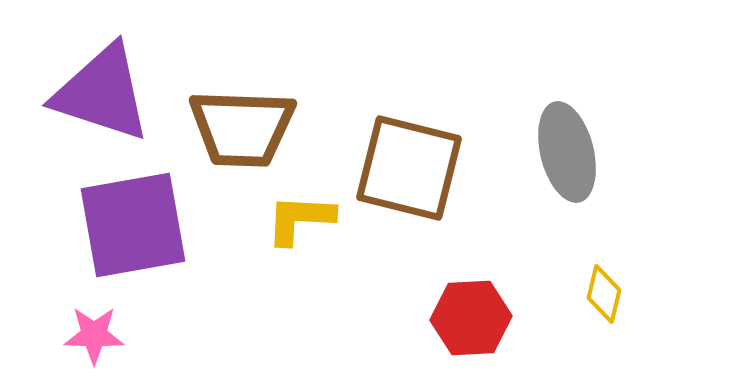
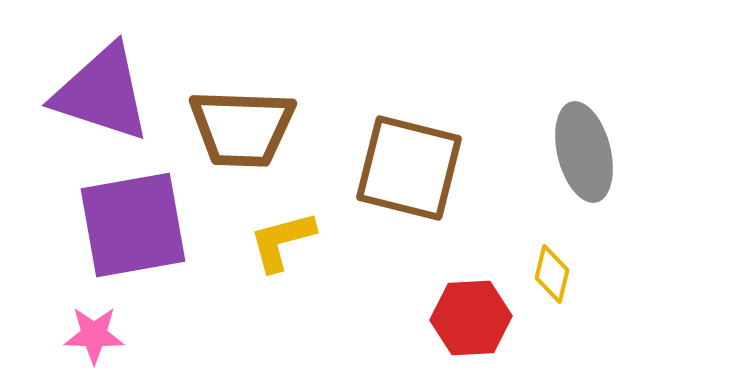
gray ellipse: moved 17 px right
yellow L-shape: moved 18 px left, 22 px down; rotated 18 degrees counterclockwise
yellow diamond: moved 52 px left, 20 px up
